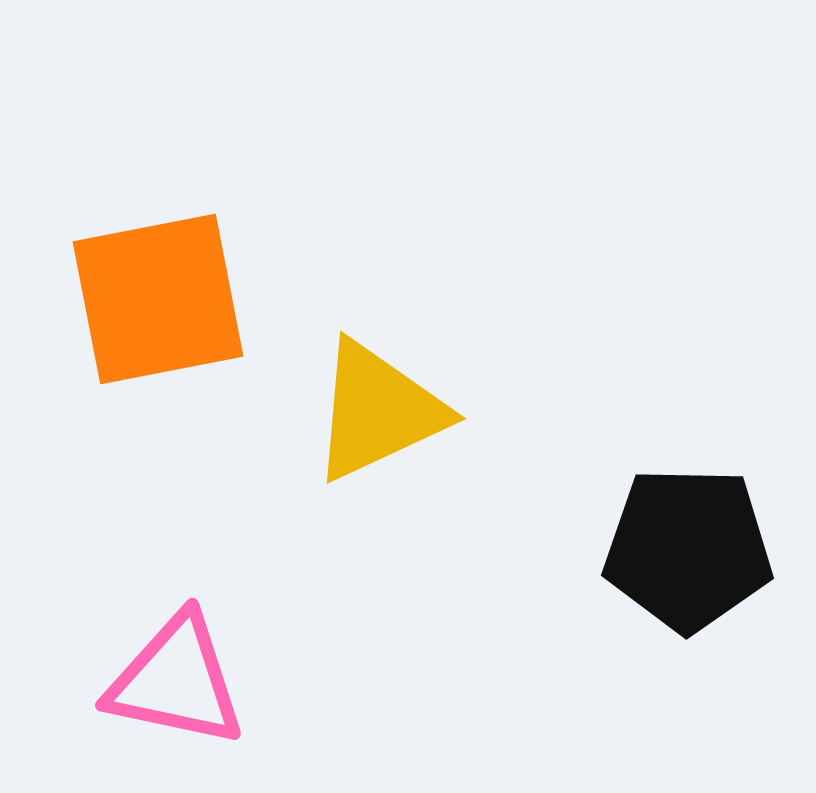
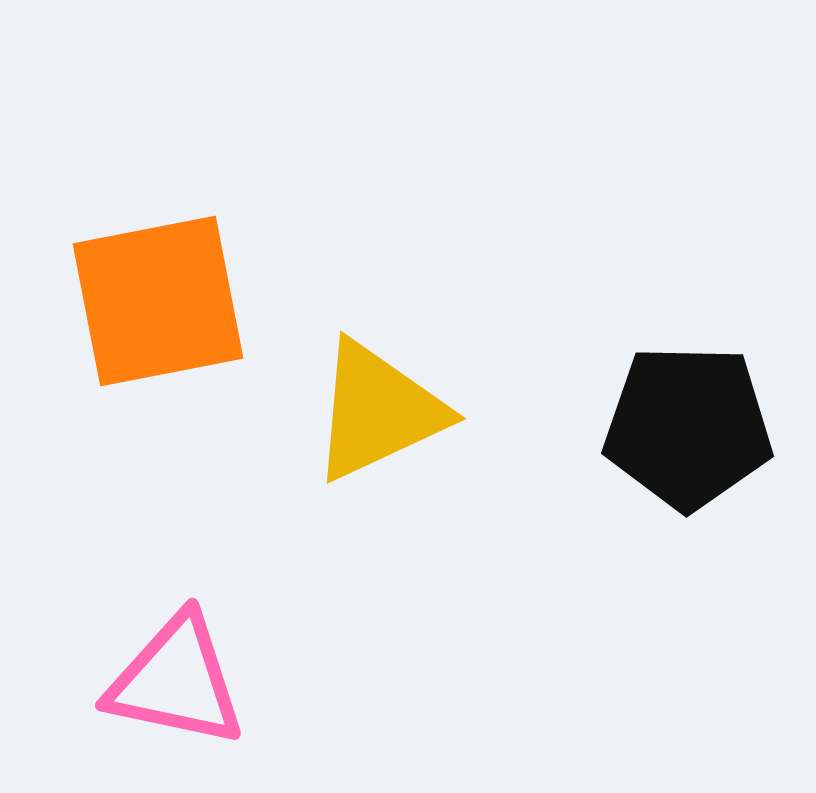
orange square: moved 2 px down
black pentagon: moved 122 px up
